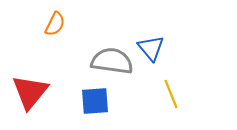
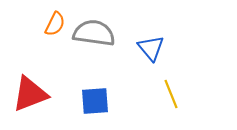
gray semicircle: moved 18 px left, 28 px up
red triangle: moved 2 px down; rotated 30 degrees clockwise
